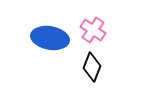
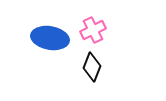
pink cross: rotated 30 degrees clockwise
